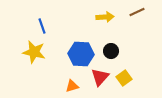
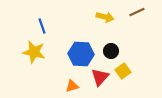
yellow arrow: rotated 18 degrees clockwise
yellow square: moved 1 px left, 7 px up
